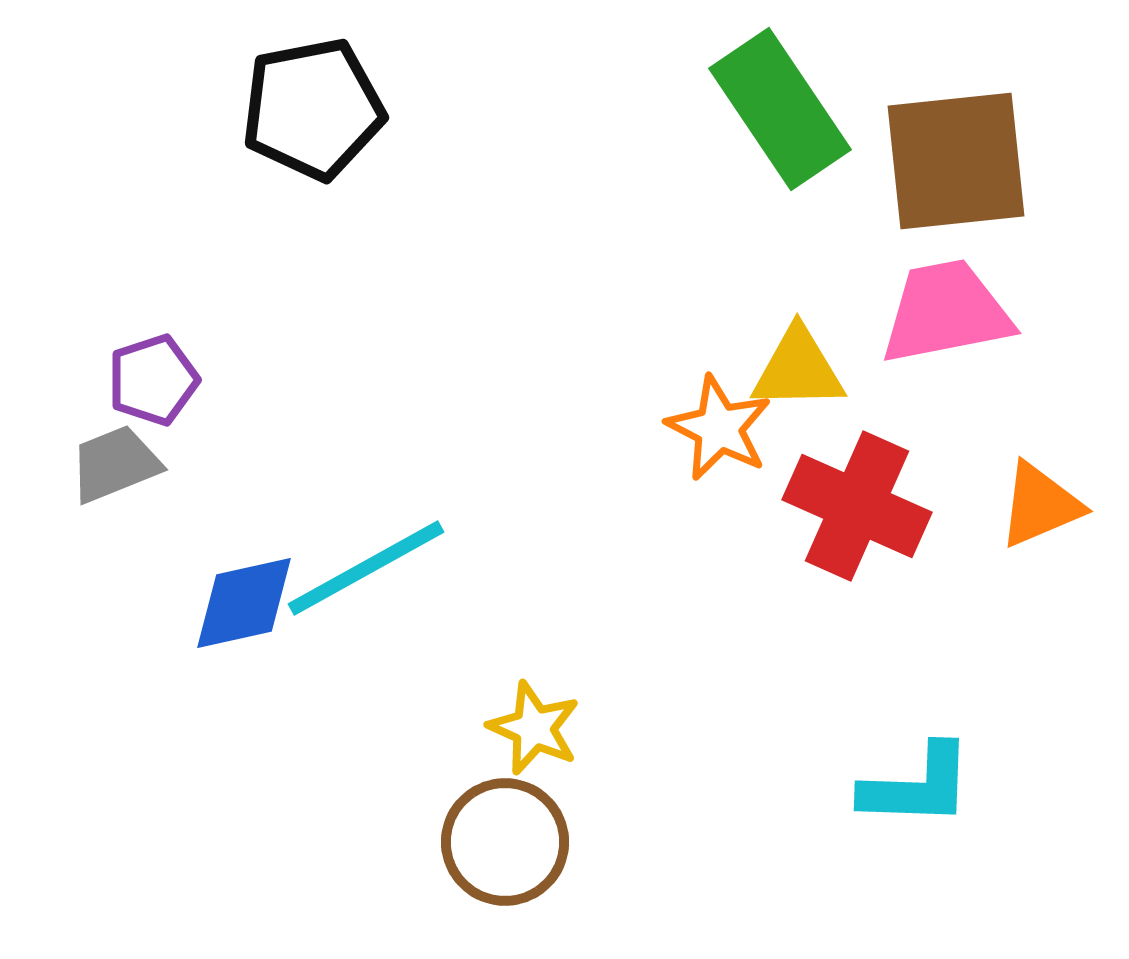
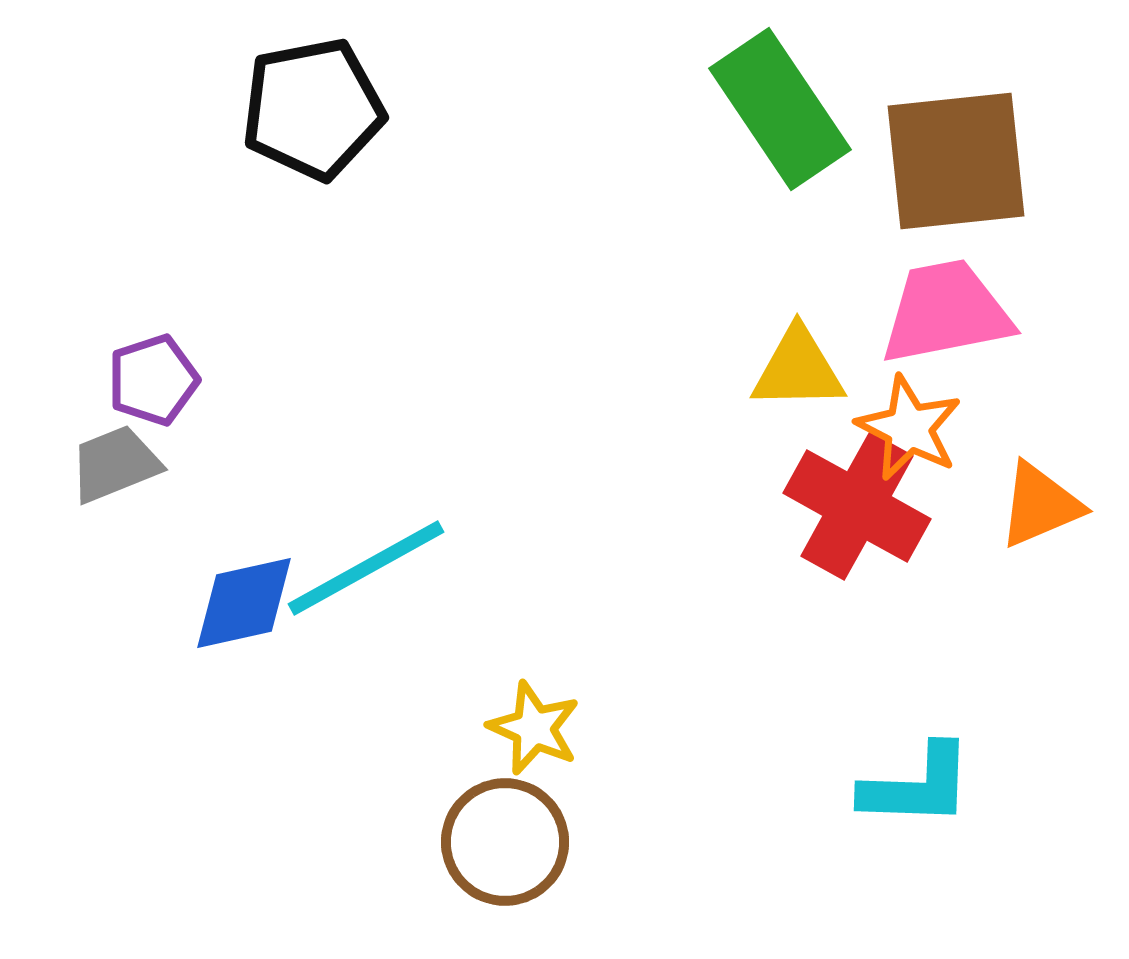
orange star: moved 190 px right
red cross: rotated 5 degrees clockwise
